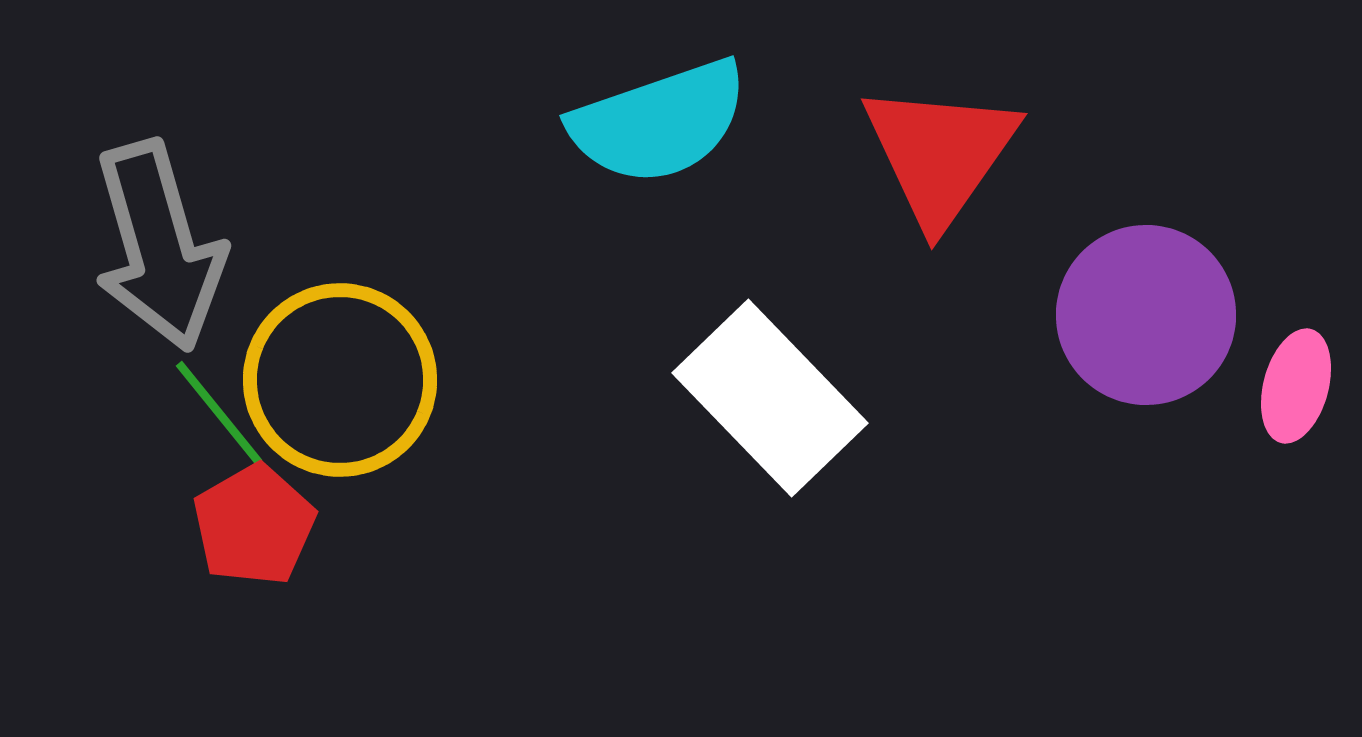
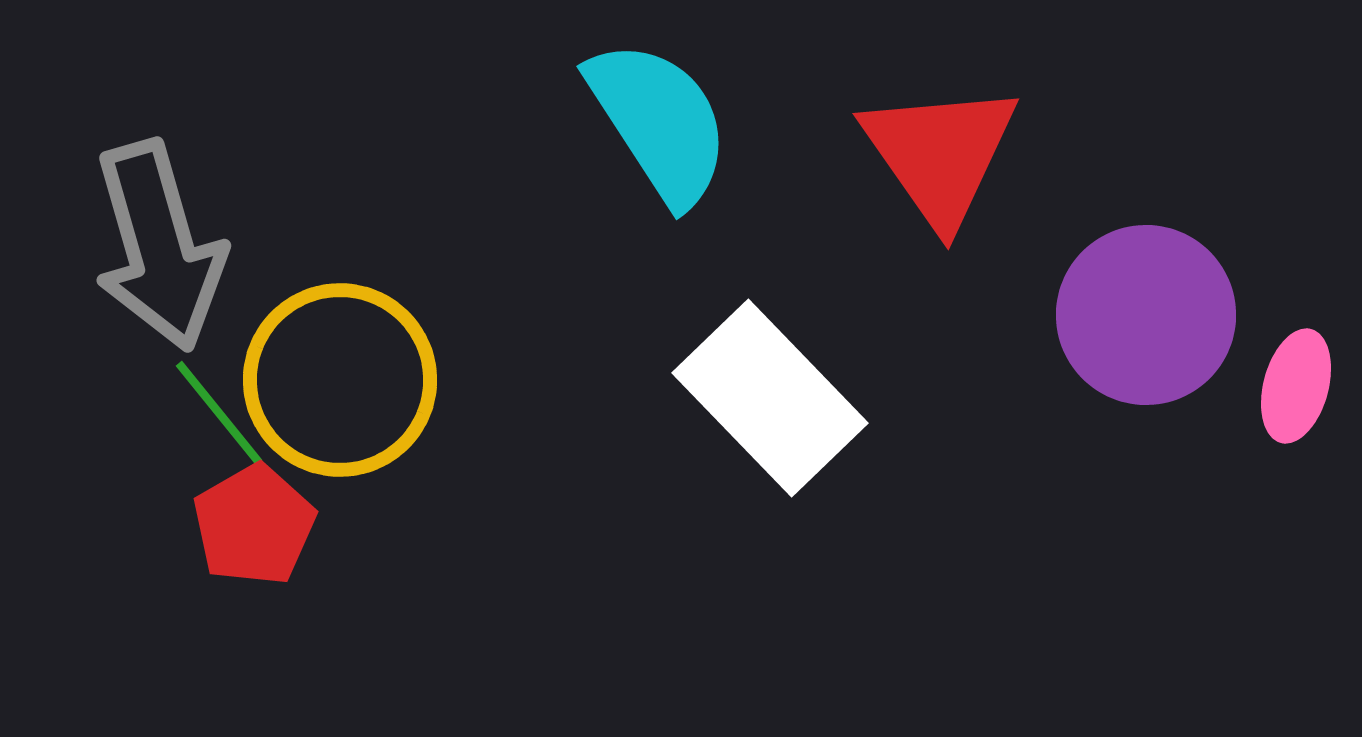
cyan semicircle: rotated 104 degrees counterclockwise
red triangle: rotated 10 degrees counterclockwise
